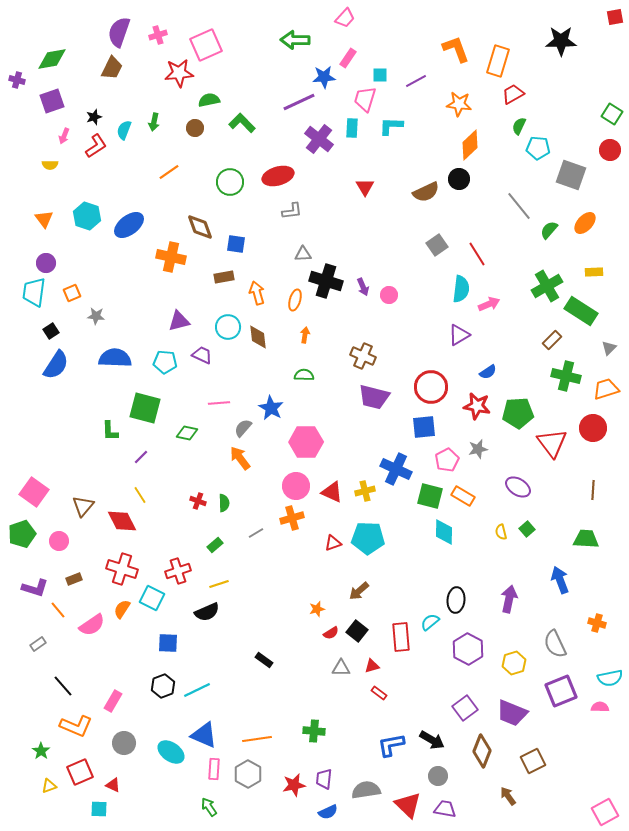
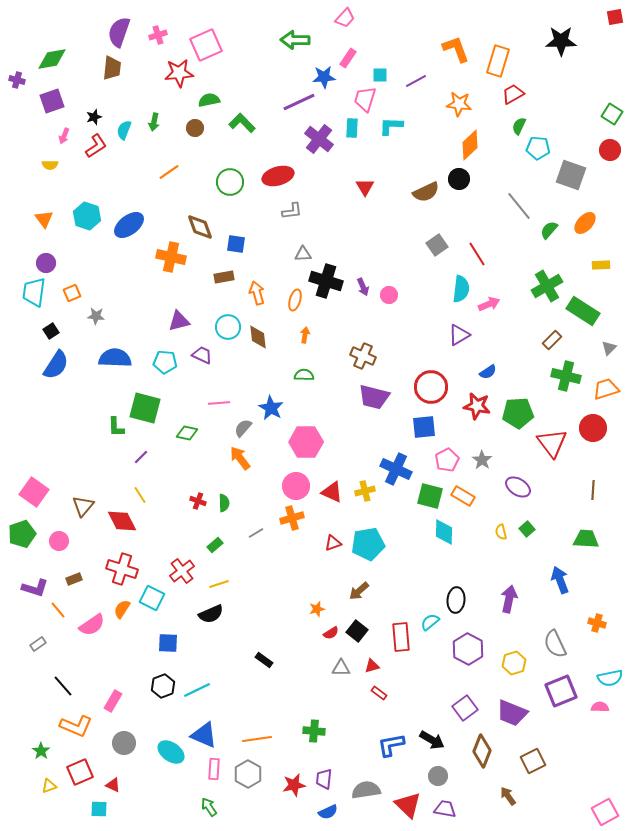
brown trapezoid at (112, 68): rotated 20 degrees counterclockwise
yellow rectangle at (594, 272): moved 7 px right, 7 px up
green rectangle at (581, 311): moved 2 px right
green L-shape at (110, 431): moved 6 px right, 4 px up
gray star at (478, 449): moved 4 px right, 11 px down; rotated 24 degrees counterclockwise
cyan pentagon at (368, 538): moved 6 px down; rotated 12 degrees counterclockwise
red cross at (178, 571): moved 4 px right; rotated 20 degrees counterclockwise
black semicircle at (207, 612): moved 4 px right, 2 px down
